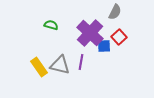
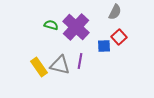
purple cross: moved 14 px left, 6 px up
purple line: moved 1 px left, 1 px up
